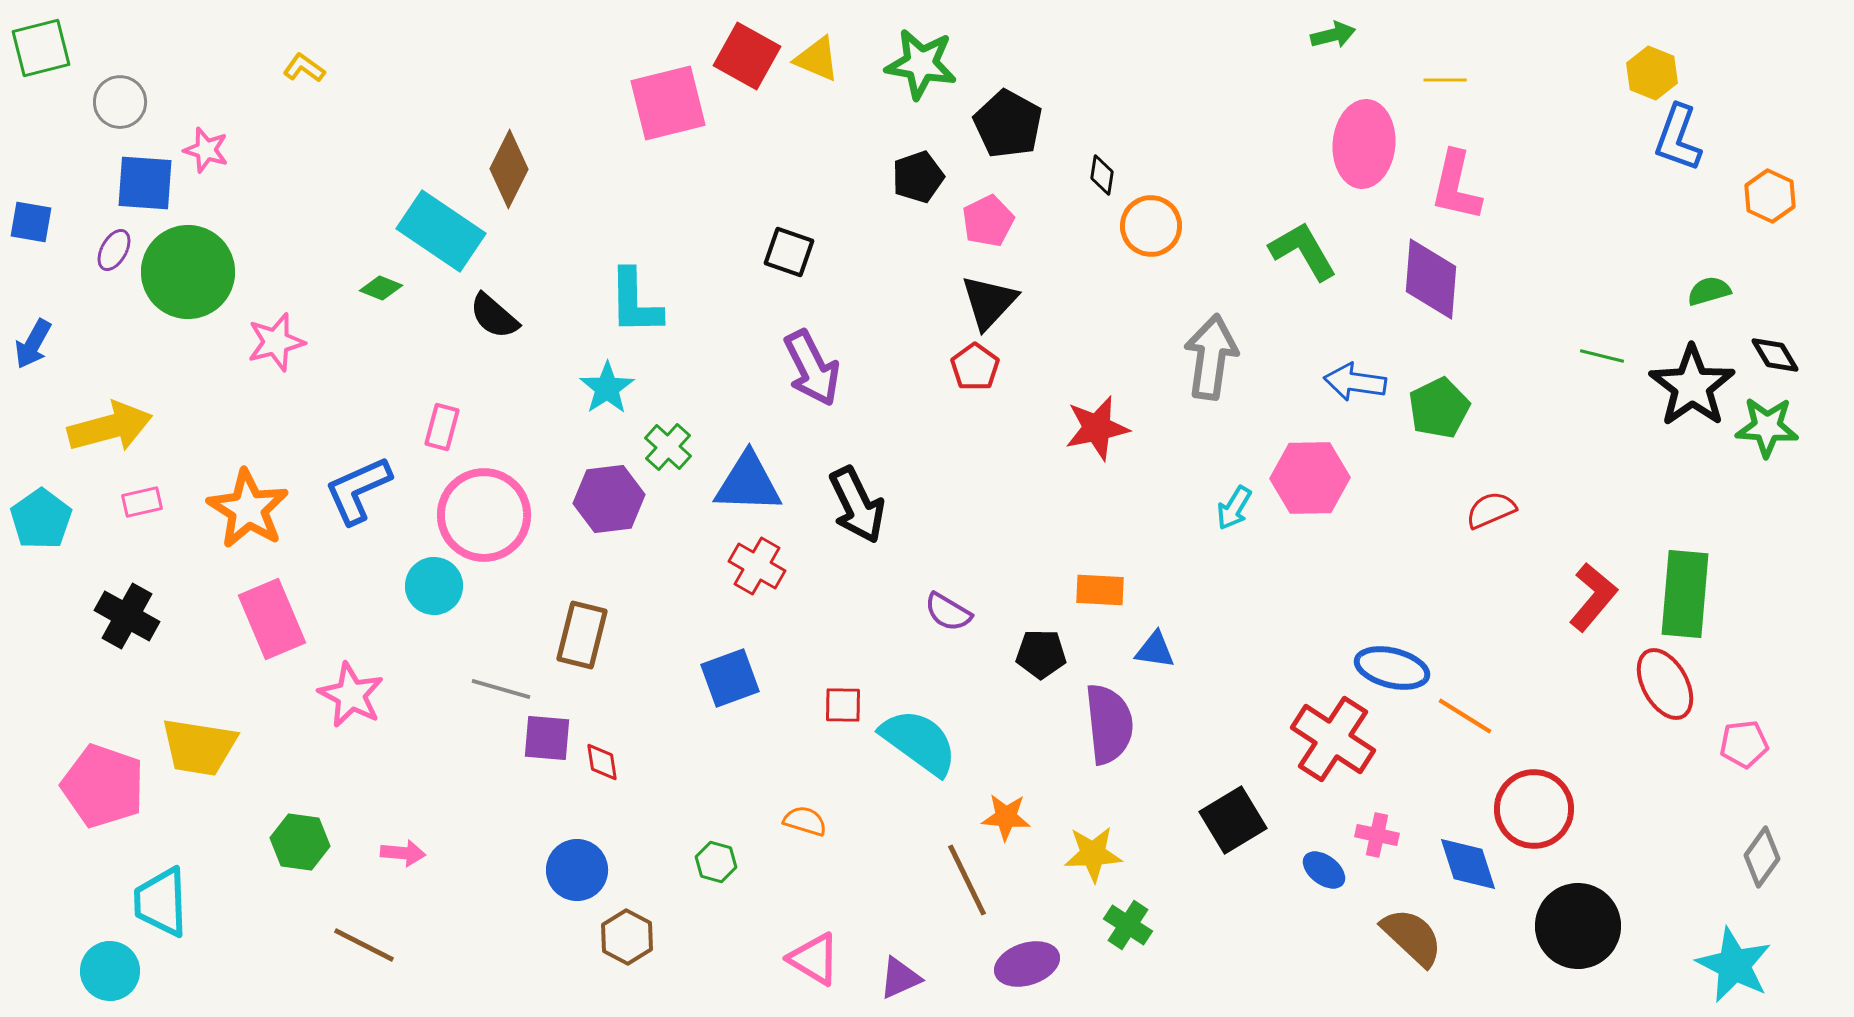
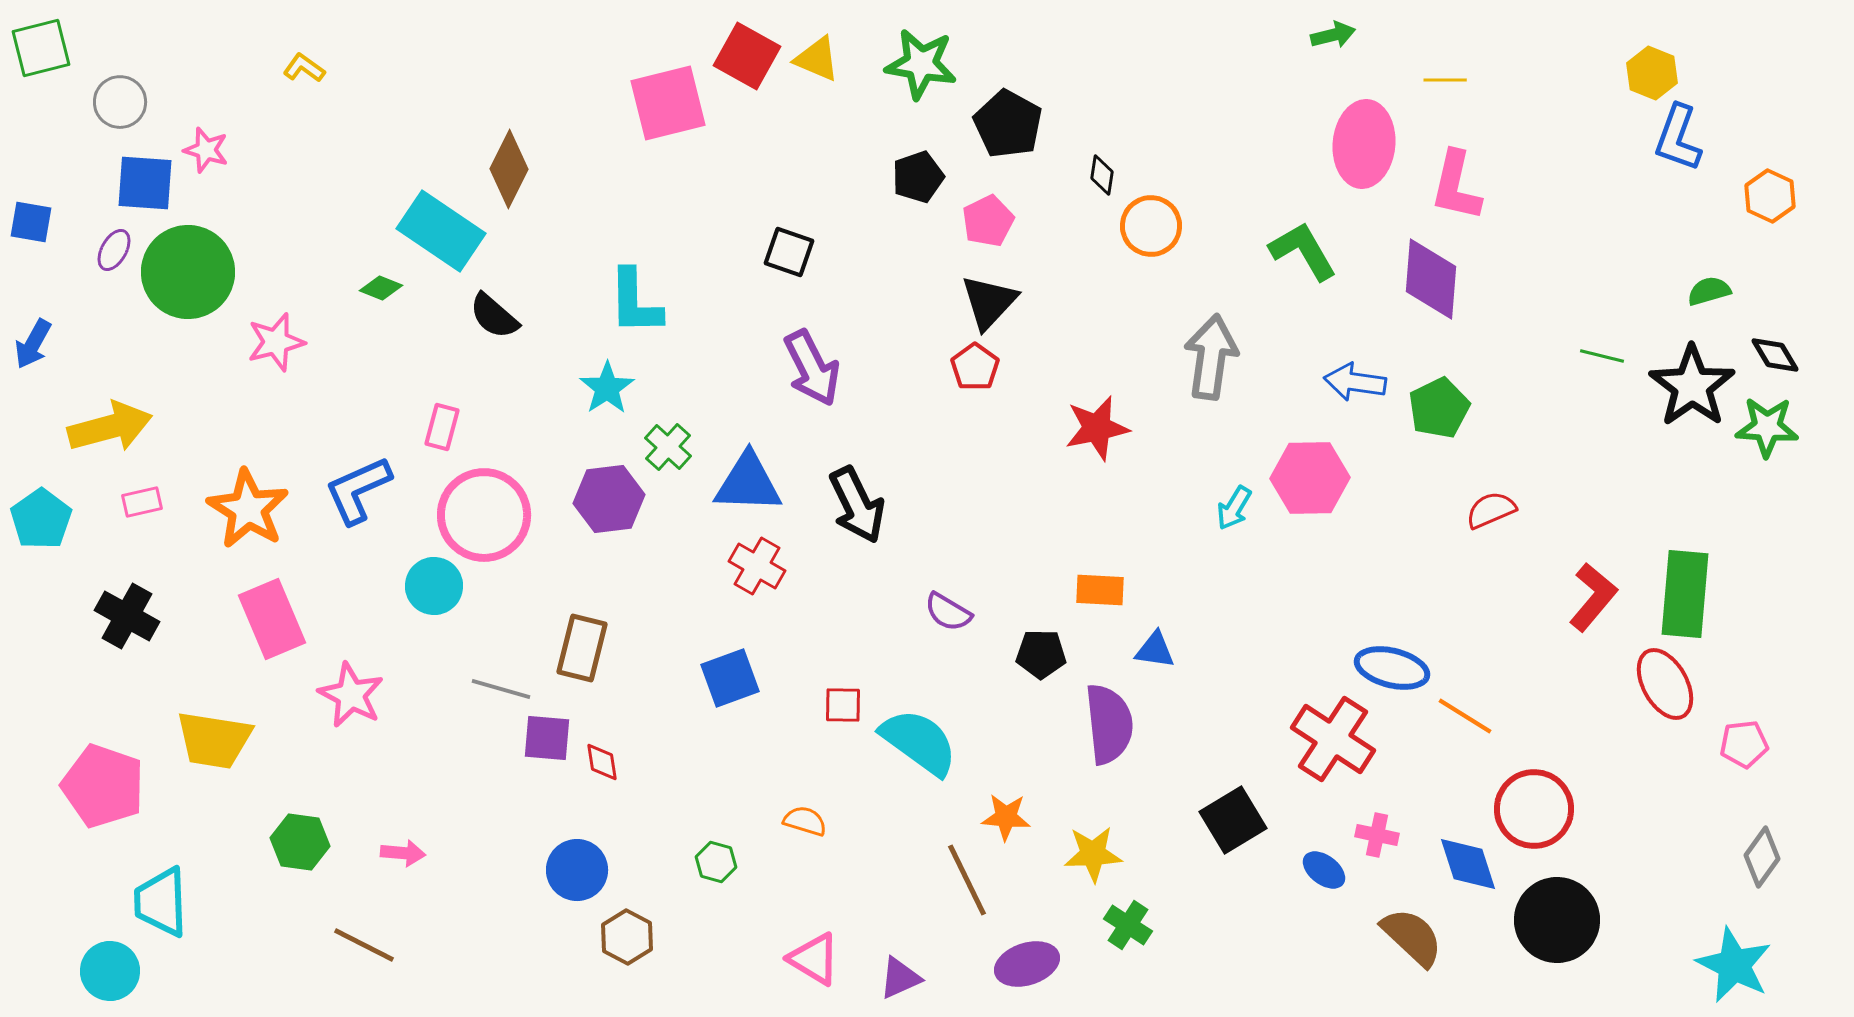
brown rectangle at (582, 635): moved 13 px down
yellow trapezoid at (199, 747): moved 15 px right, 7 px up
black circle at (1578, 926): moved 21 px left, 6 px up
